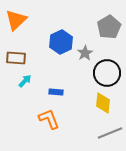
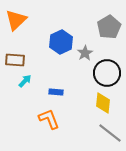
brown rectangle: moved 1 px left, 2 px down
gray line: rotated 60 degrees clockwise
